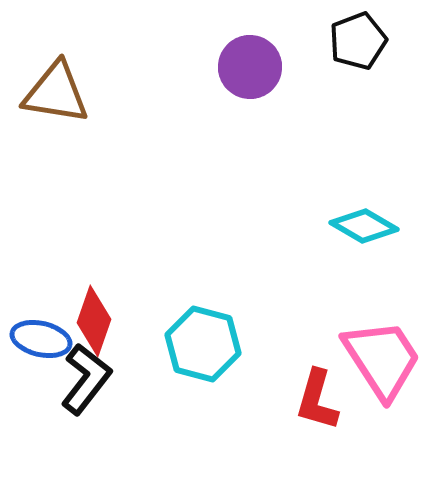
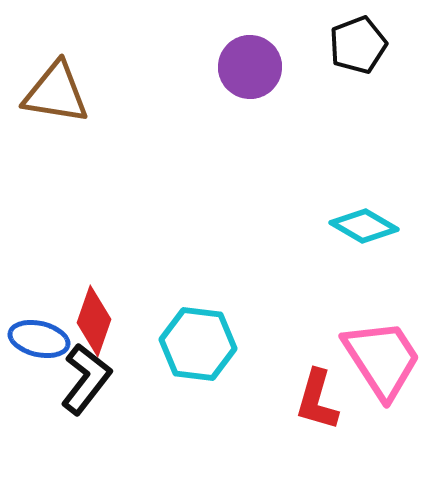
black pentagon: moved 4 px down
blue ellipse: moved 2 px left
cyan hexagon: moved 5 px left; rotated 8 degrees counterclockwise
